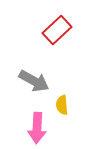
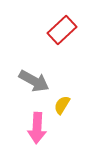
red rectangle: moved 5 px right
yellow semicircle: rotated 36 degrees clockwise
